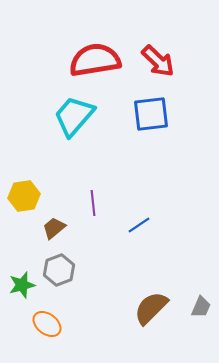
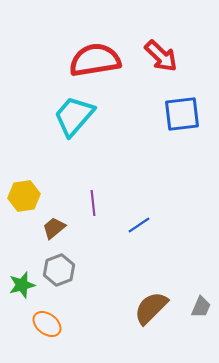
red arrow: moved 3 px right, 5 px up
blue square: moved 31 px right
